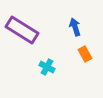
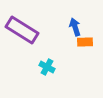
orange rectangle: moved 12 px up; rotated 63 degrees counterclockwise
